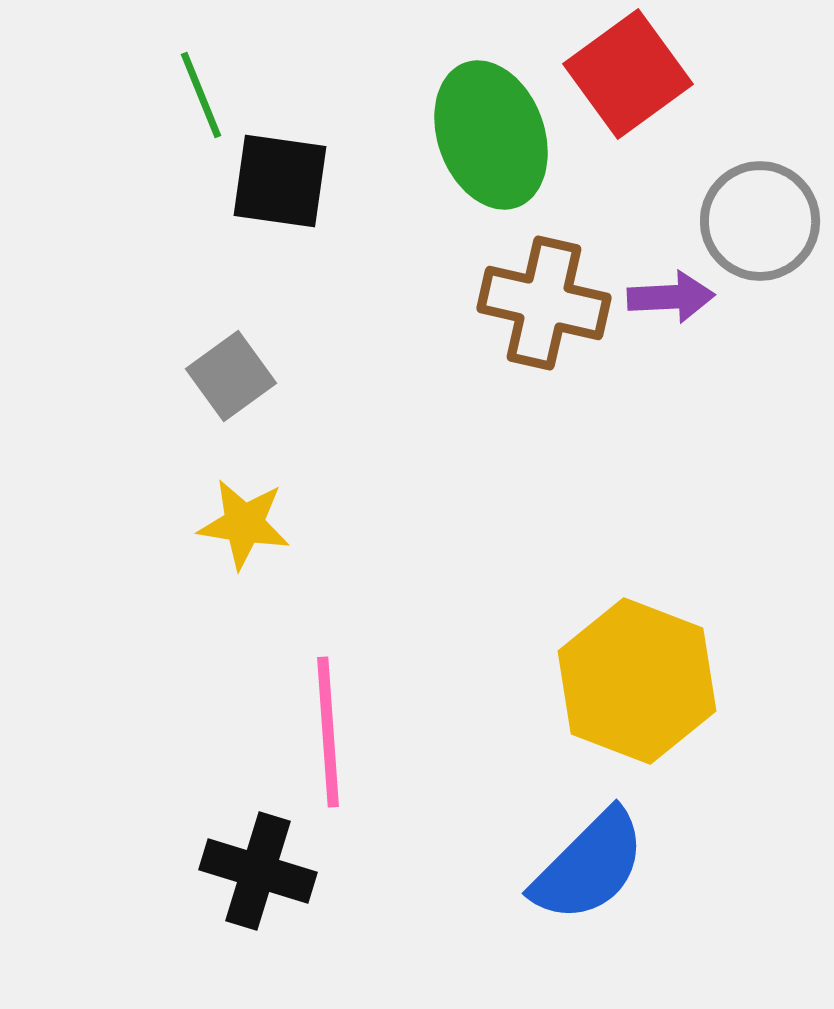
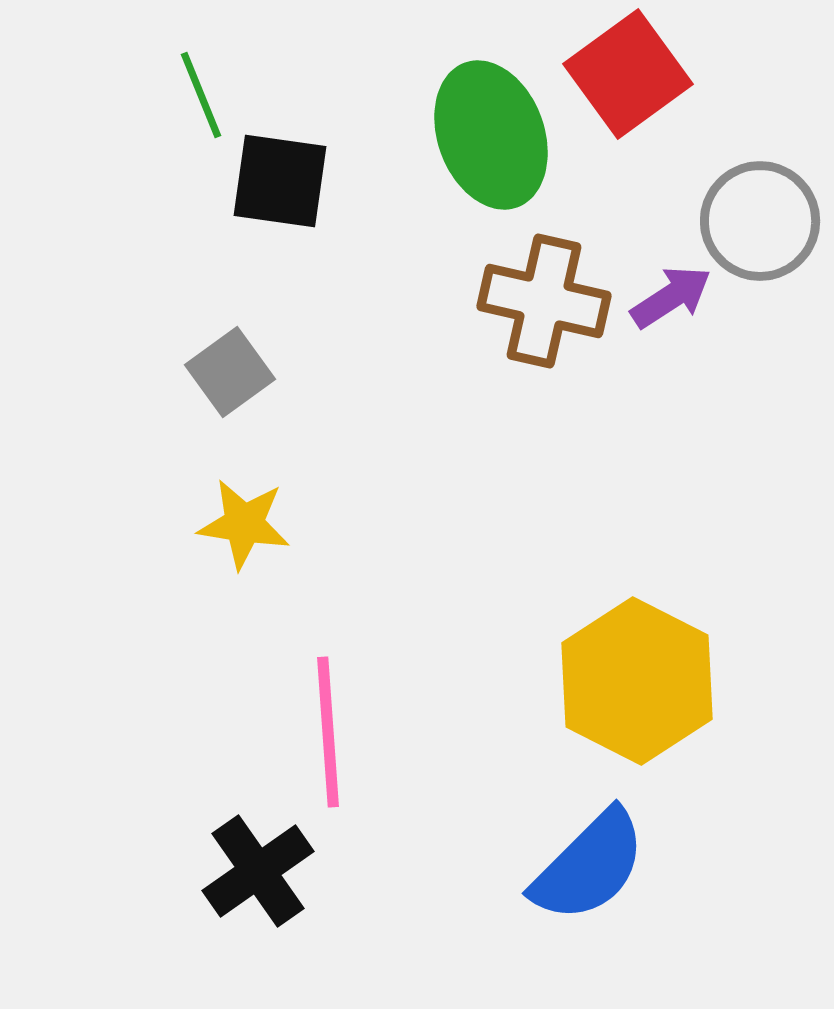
purple arrow: rotated 30 degrees counterclockwise
brown cross: moved 2 px up
gray square: moved 1 px left, 4 px up
yellow hexagon: rotated 6 degrees clockwise
black cross: rotated 38 degrees clockwise
